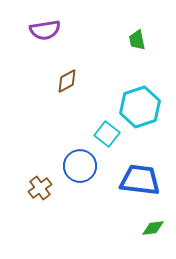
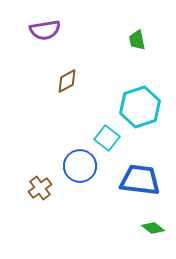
cyan square: moved 4 px down
green diamond: rotated 45 degrees clockwise
